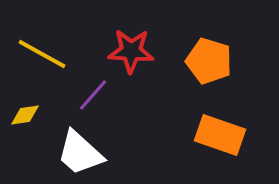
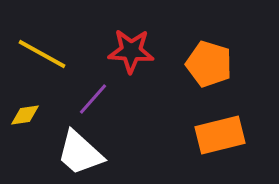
orange pentagon: moved 3 px down
purple line: moved 4 px down
orange rectangle: rotated 33 degrees counterclockwise
